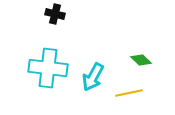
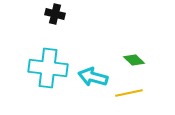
green diamond: moved 7 px left
cyan arrow: rotated 76 degrees clockwise
